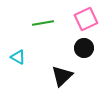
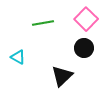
pink square: rotated 20 degrees counterclockwise
